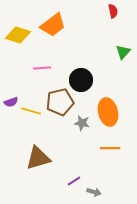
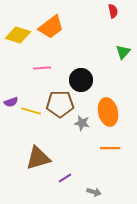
orange trapezoid: moved 2 px left, 2 px down
brown pentagon: moved 2 px down; rotated 12 degrees clockwise
purple line: moved 9 px left, 3 px up
